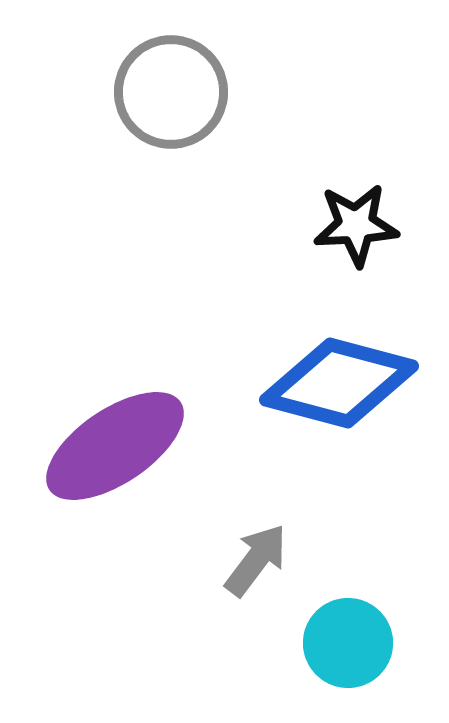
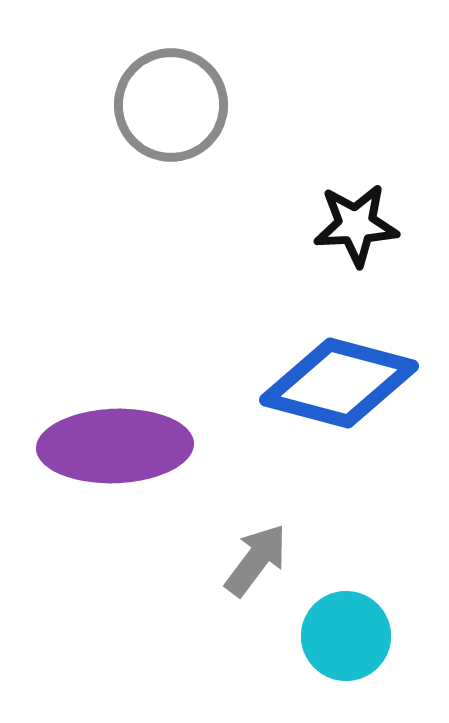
gray circle: moved 13 px down
purple ellipse: rotated 32 degrees clockwise
cyan circle: moved 2 px left, 7 px up
